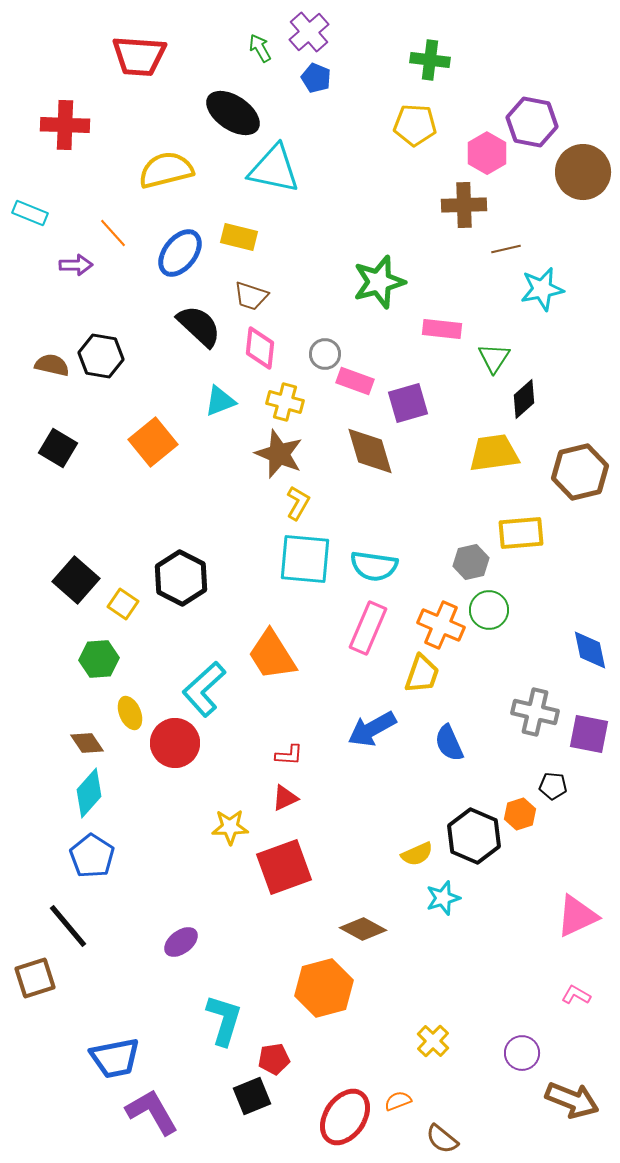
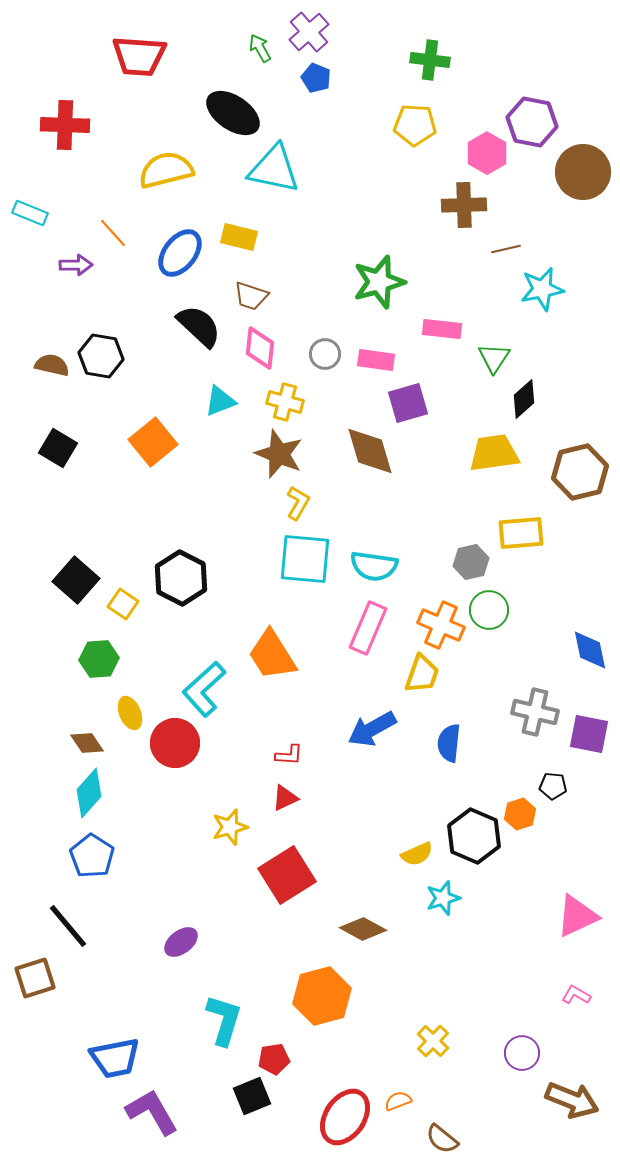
pink rectangle at (355, 381): moved 21 px right, 21 px up; rotated 12 degrees counterclockwise
blue semicircle at (449, 743): rotated 30 degrees clockwise
yellow star at (230, 827): rotated 15 degrees counterclockwise
red square at (284, 867): moved 3 px right, 8 px down; rotated 12 degrees counterclockwise
orange hexagon at (324, 988): moved 2 px left, 8 px down
